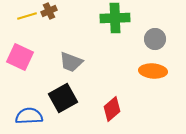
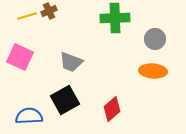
black square: moved 2 px right, 2 px down
